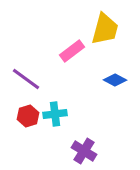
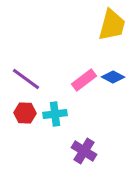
yellow trapezoid: moved 7 px right, 4 px up
pink rectangle: moved 12 px right, 29 px down
blue diamond: moved 2 px left, 3 px up
red hexagon: moved 3 px left, 3 px up; rotated 20 degrees clockwise
